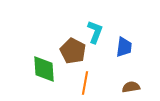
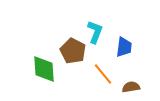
orange line: moved 18 px right, 9 px up; rotated 50 degrees counterclockwise
